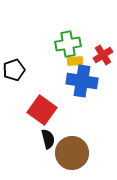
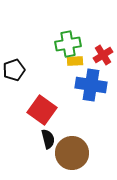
blue cross: moved 9 px right, 4 px down
